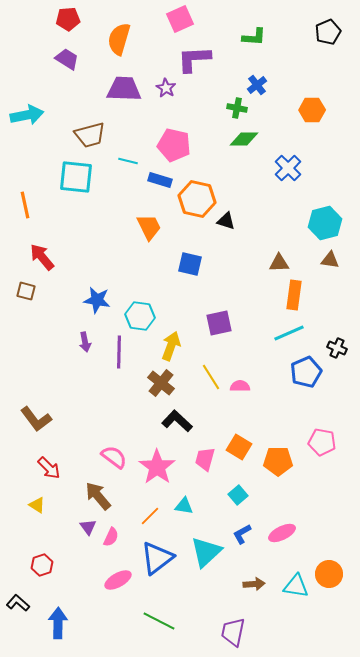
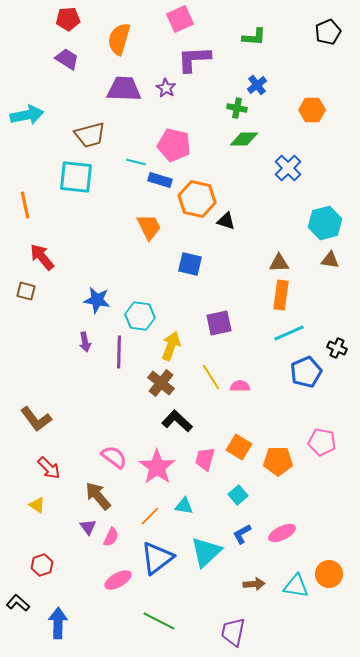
cyan line at (128, 161): moved 8 px right, 1 px down
orange rectangle at (294, 295): moved 13 px left
